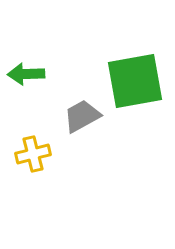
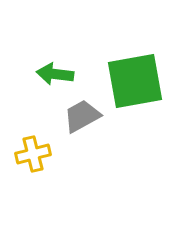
green arrow: moved 29 px right; rotated 9 degrees clockwise
